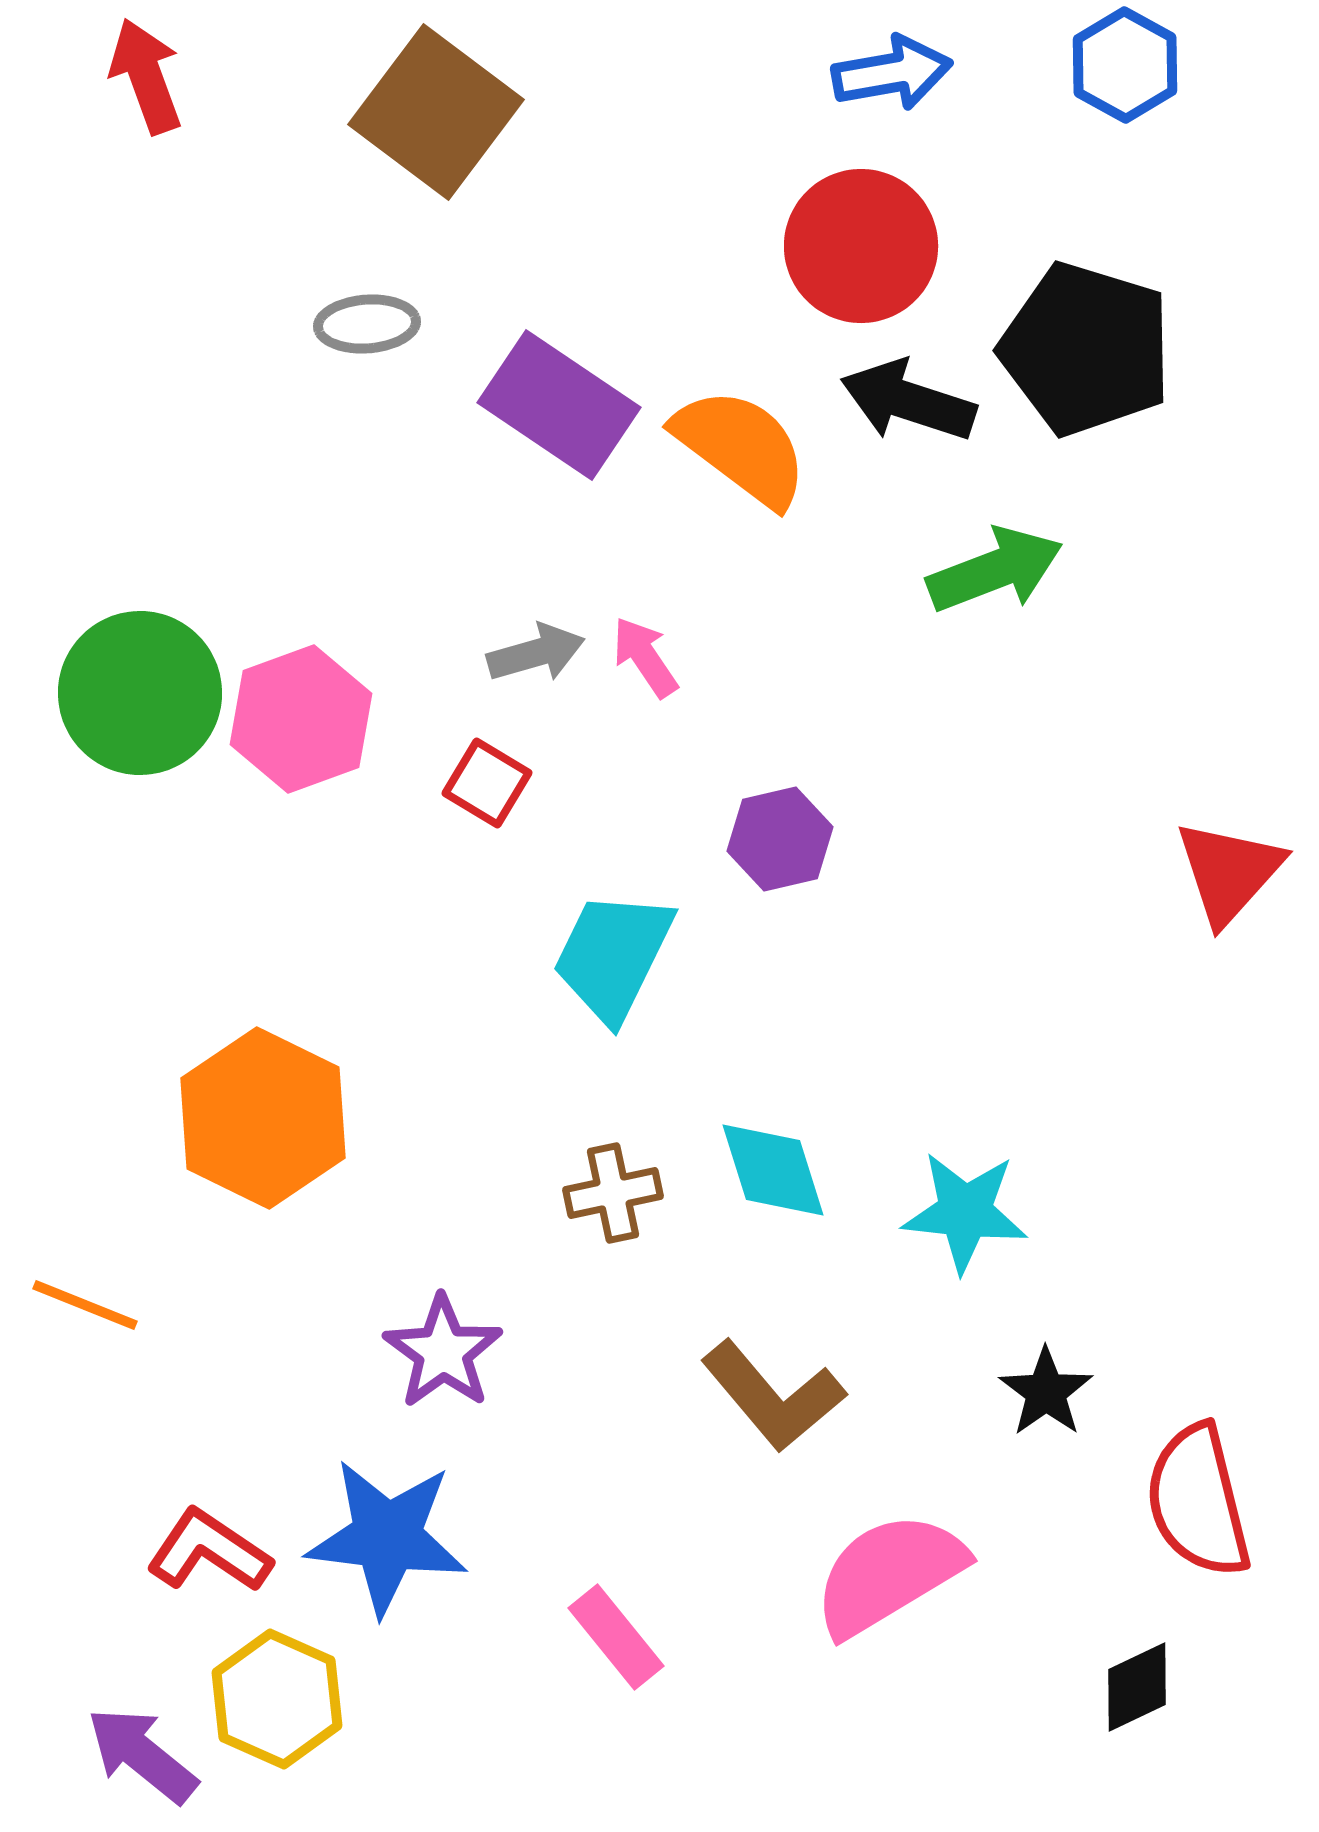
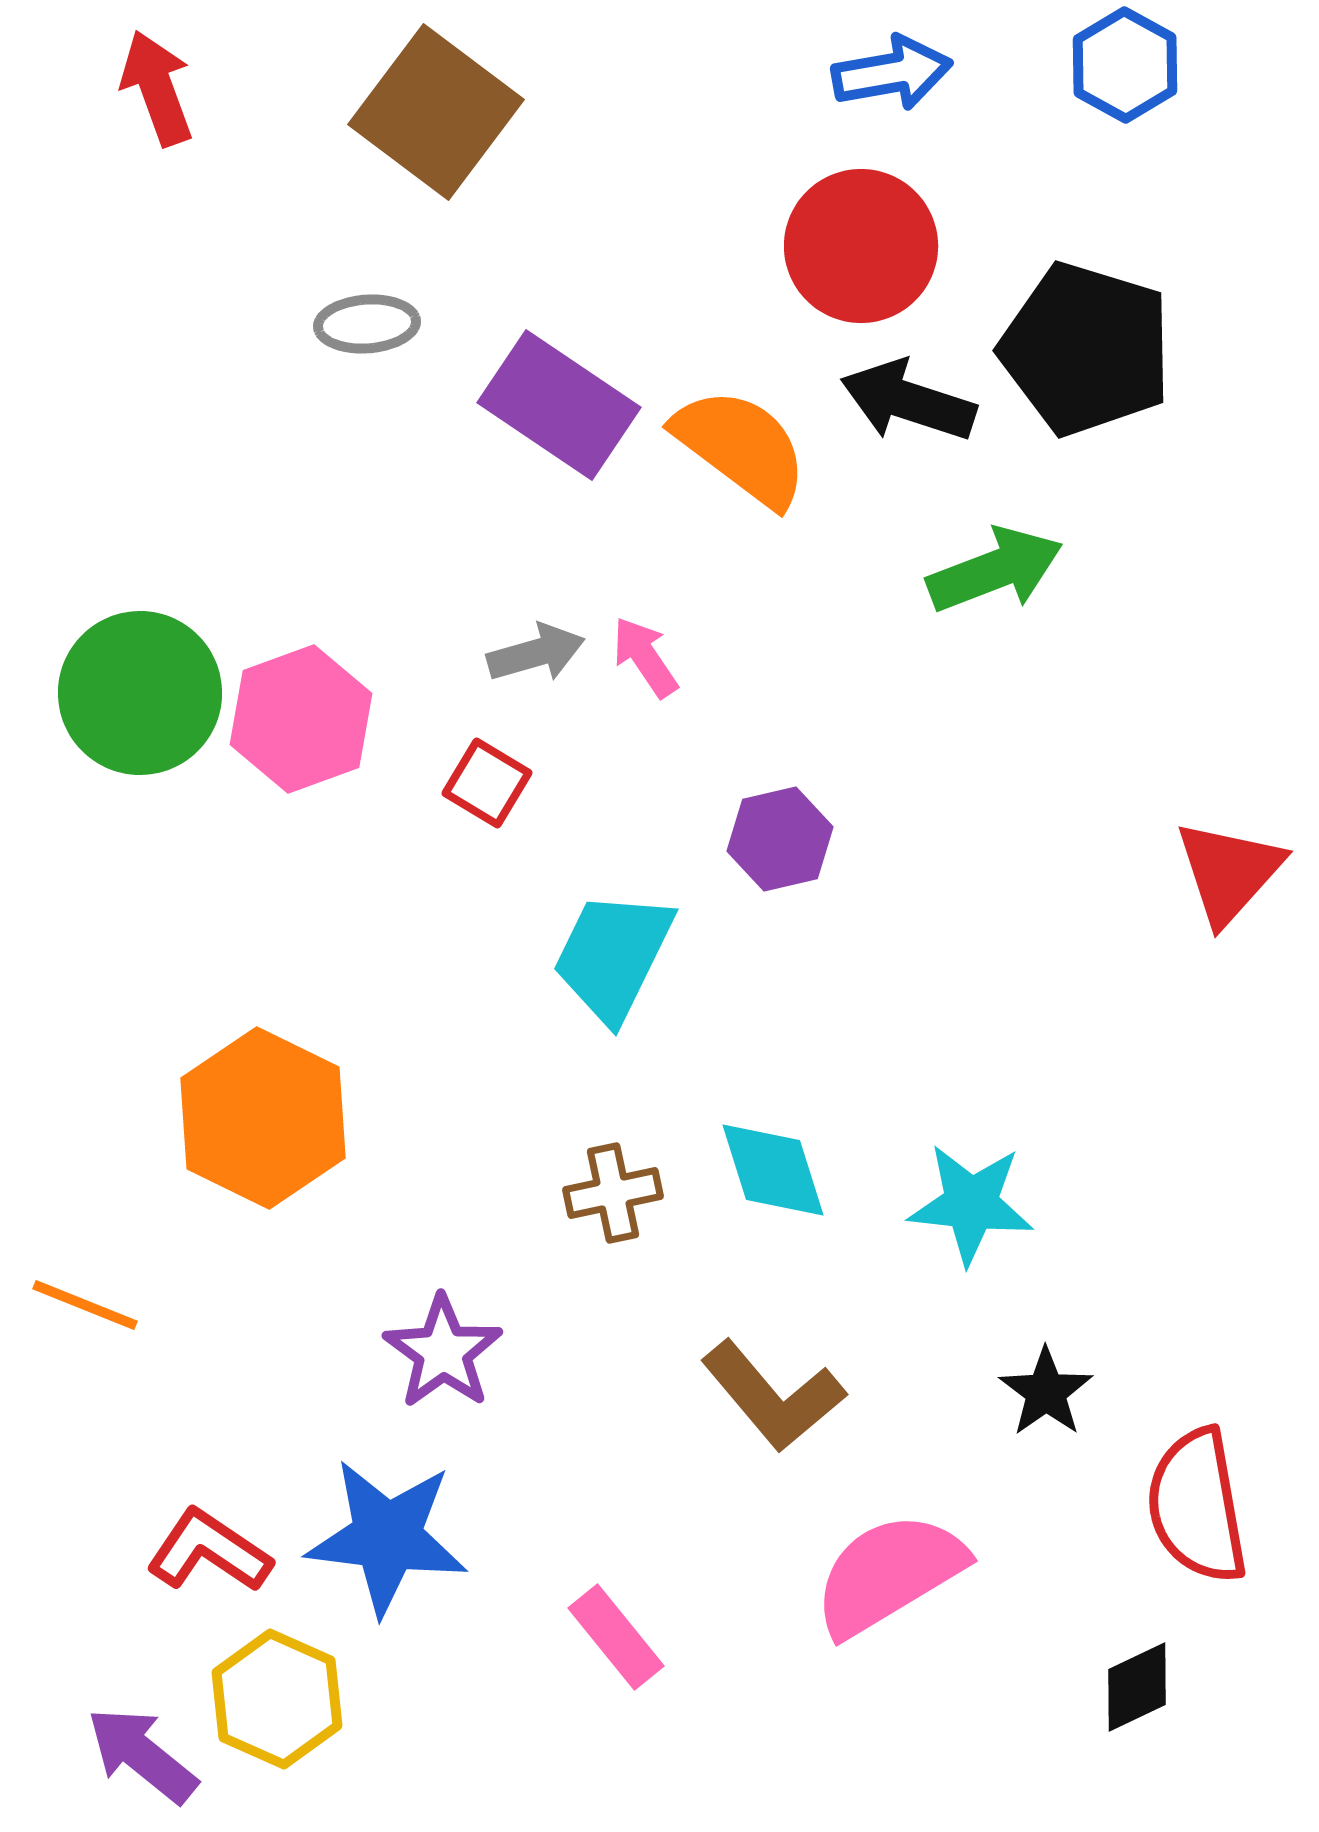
red arrow: moved 11 px right, 12 px down
cyan star: moved 6 px right, 8 px up
red semicircle: moved 1 px left, 5 px down; rotated 4 degrees clockwise
